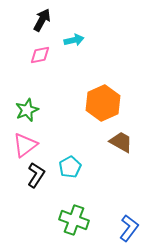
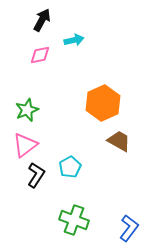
brown trapezoid: moved 2 px left, 1 px up
